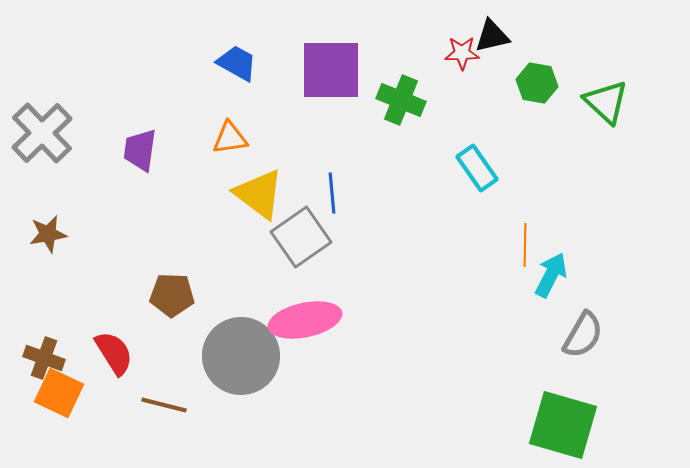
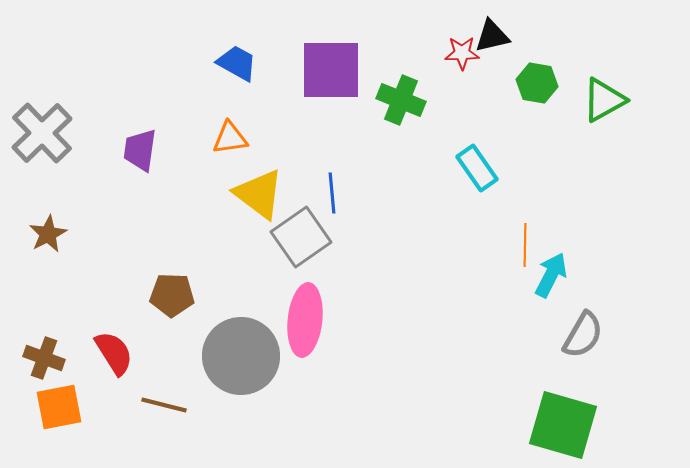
green triangle: moved 2 px left, 2 px up; rotated 48 degrees clockwise
brown star: rotated 18 degrees counterclockwise
pink ellipse: rotated 72 degrees counterclockwise
orange square: moved 14 px down; rotated 36 degrees counterclockwise
